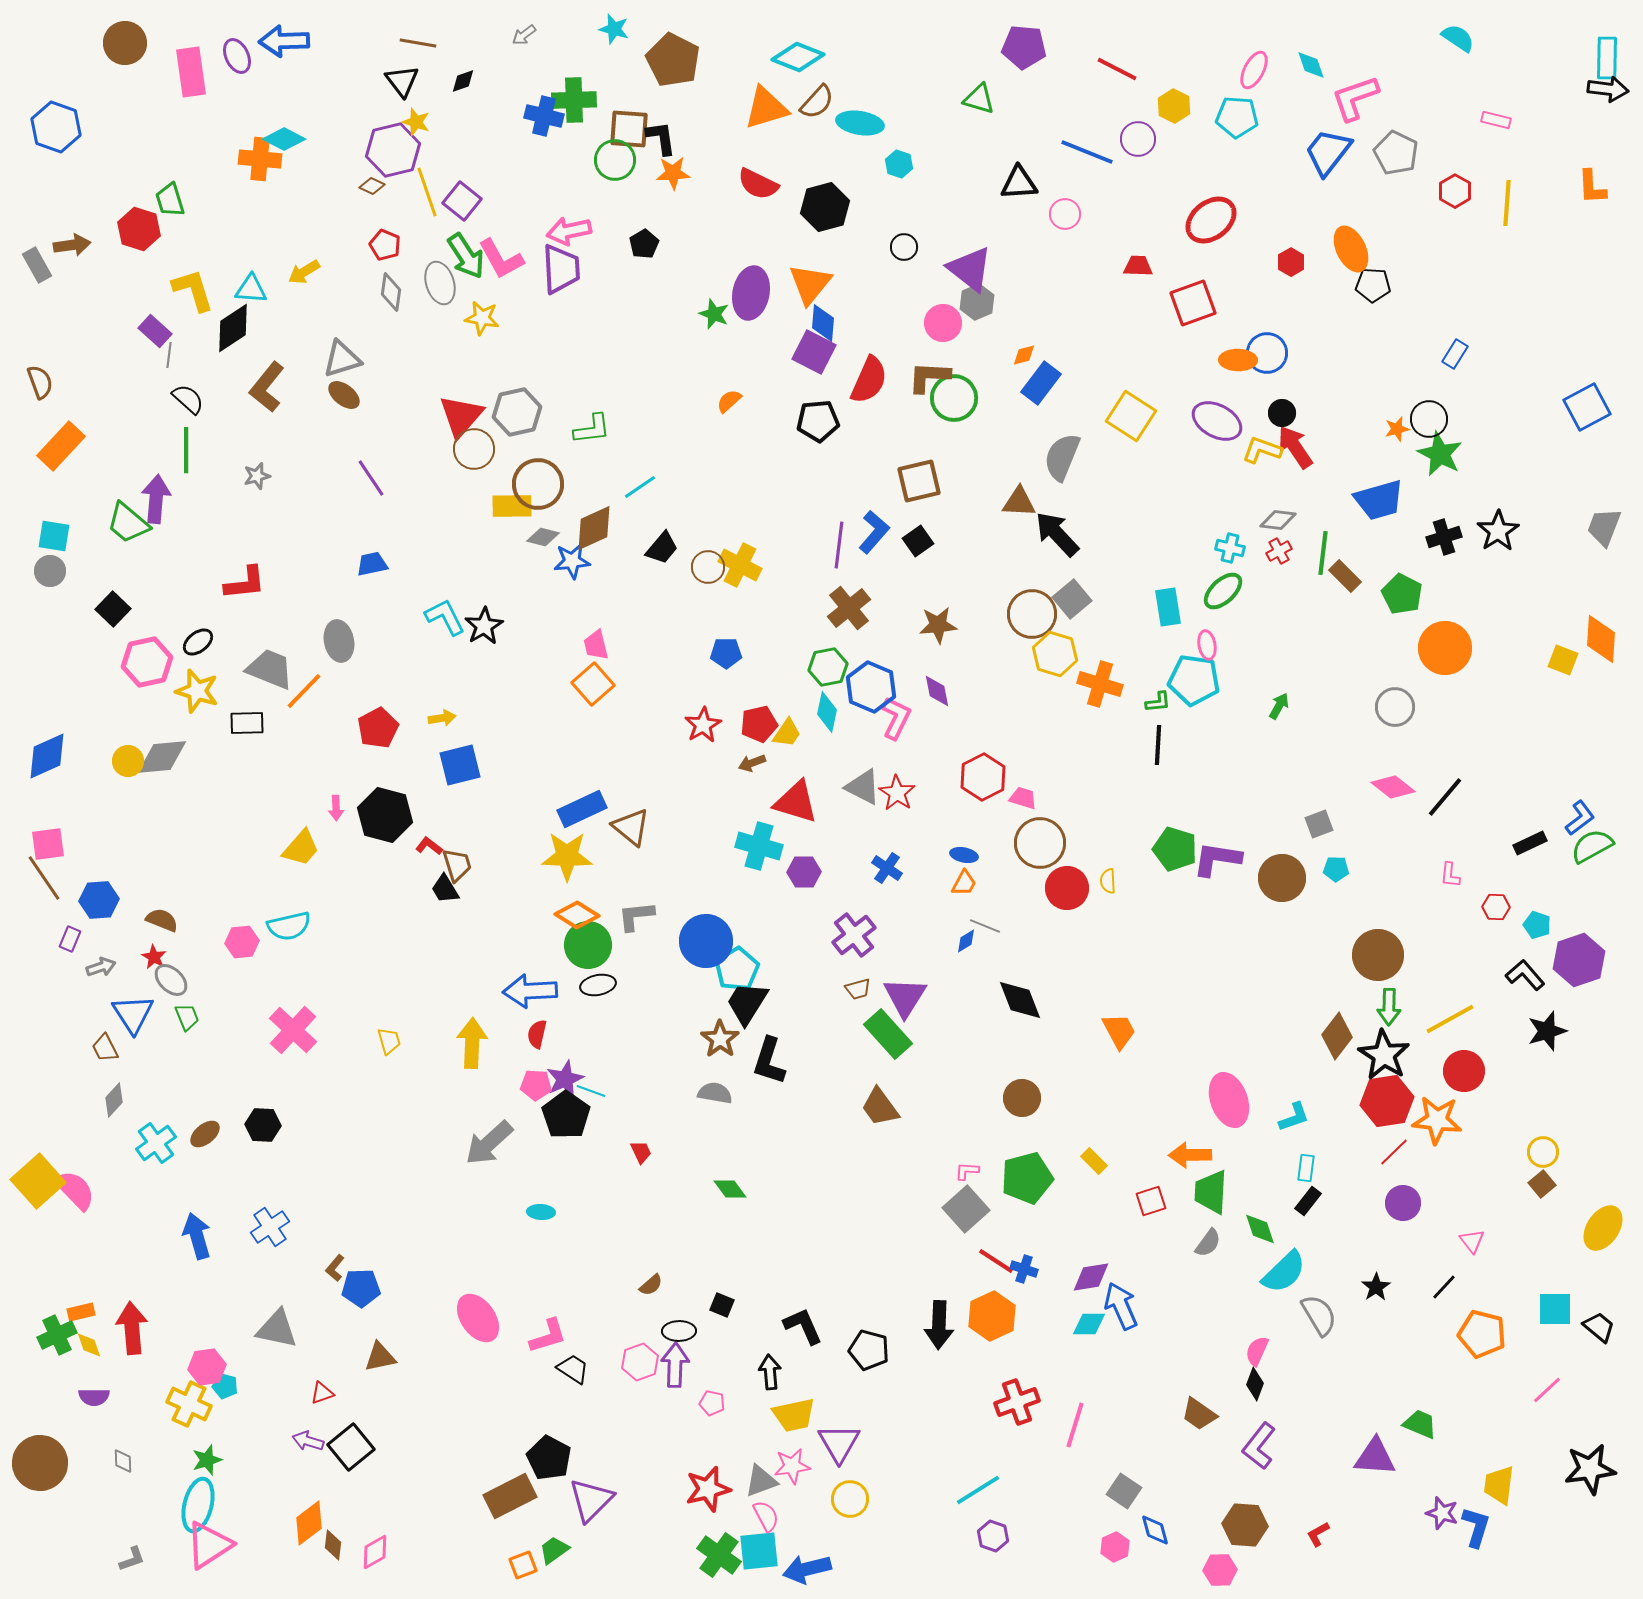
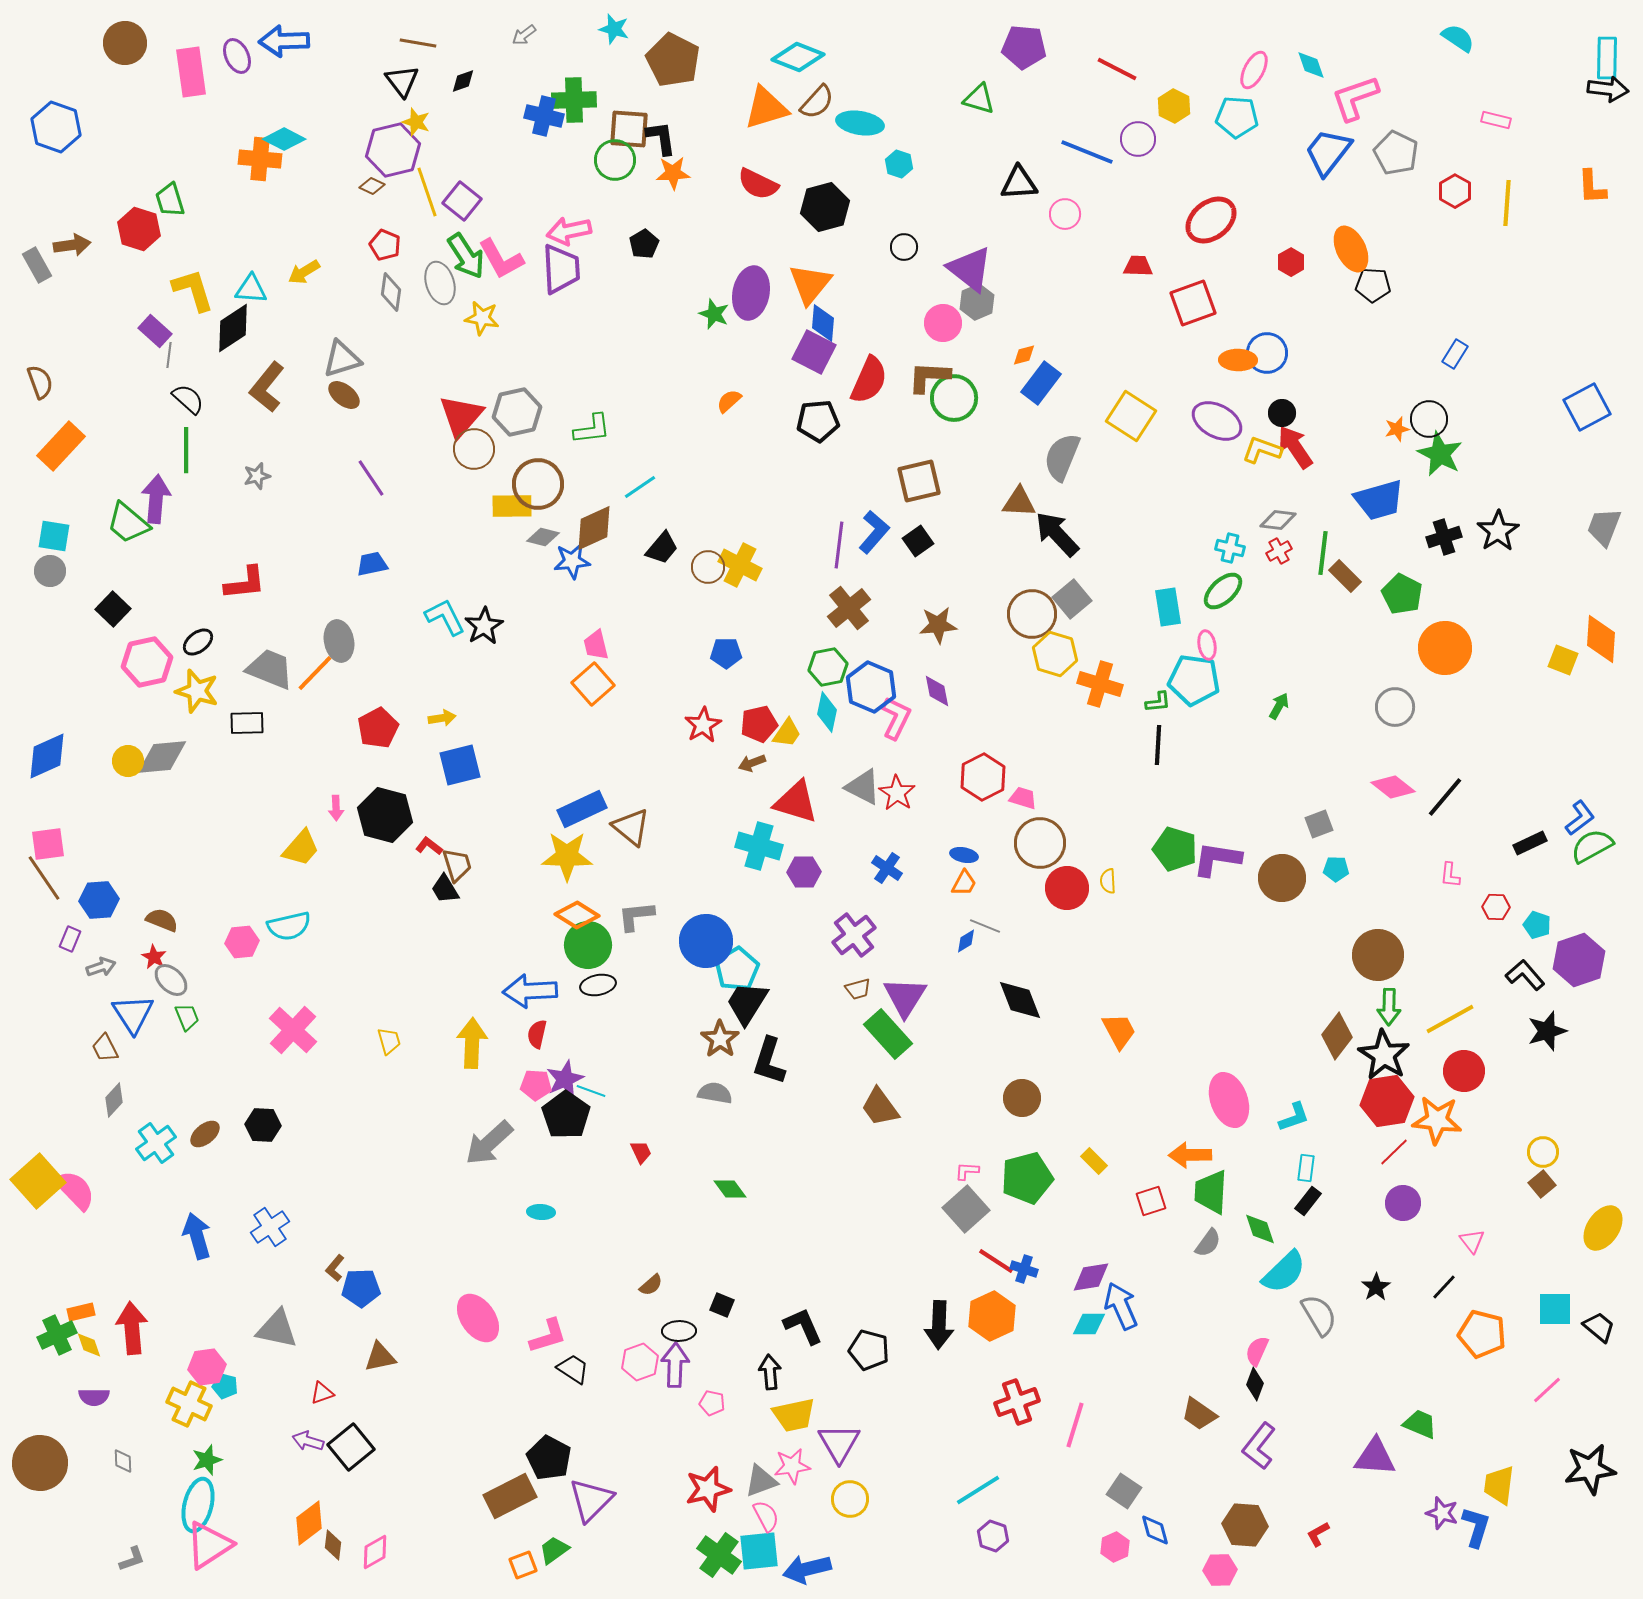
orange line at (304, 691): moved 11 px right, 18 px up
